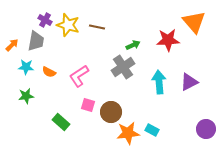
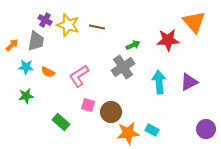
orange semicircle: moved 1 px left
